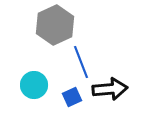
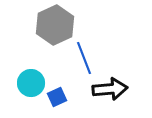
blue line: moved 3 px right, 4 px up
cyan circle: moved 3 px left, 2 px up
blue square: moved 15 px left
